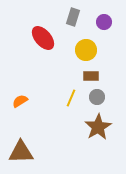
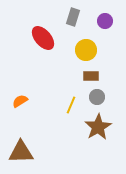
purple circle: moved 1 px right, 1 px up
yellow line: moved 7 px down
